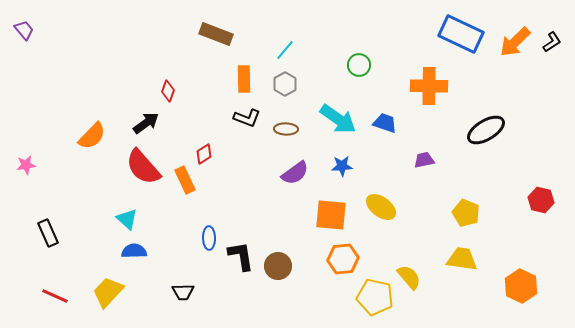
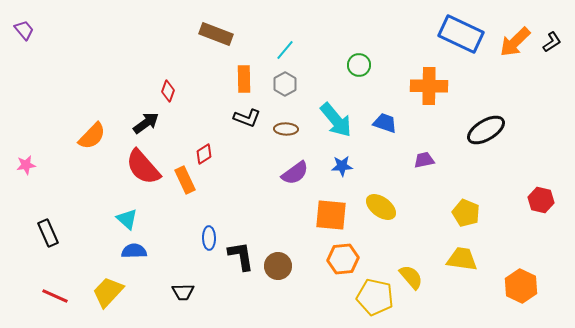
cyan arrow at (338, 119): moved 2 px left, 1 px down; rotated 15 degrees clockwise
yellow semicircle at (409, 277): moved 2 px right
